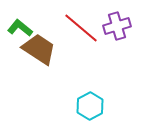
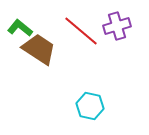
red line: moved 3 px down
cyan hexagon: rotated 20 degrees counterclockwise
